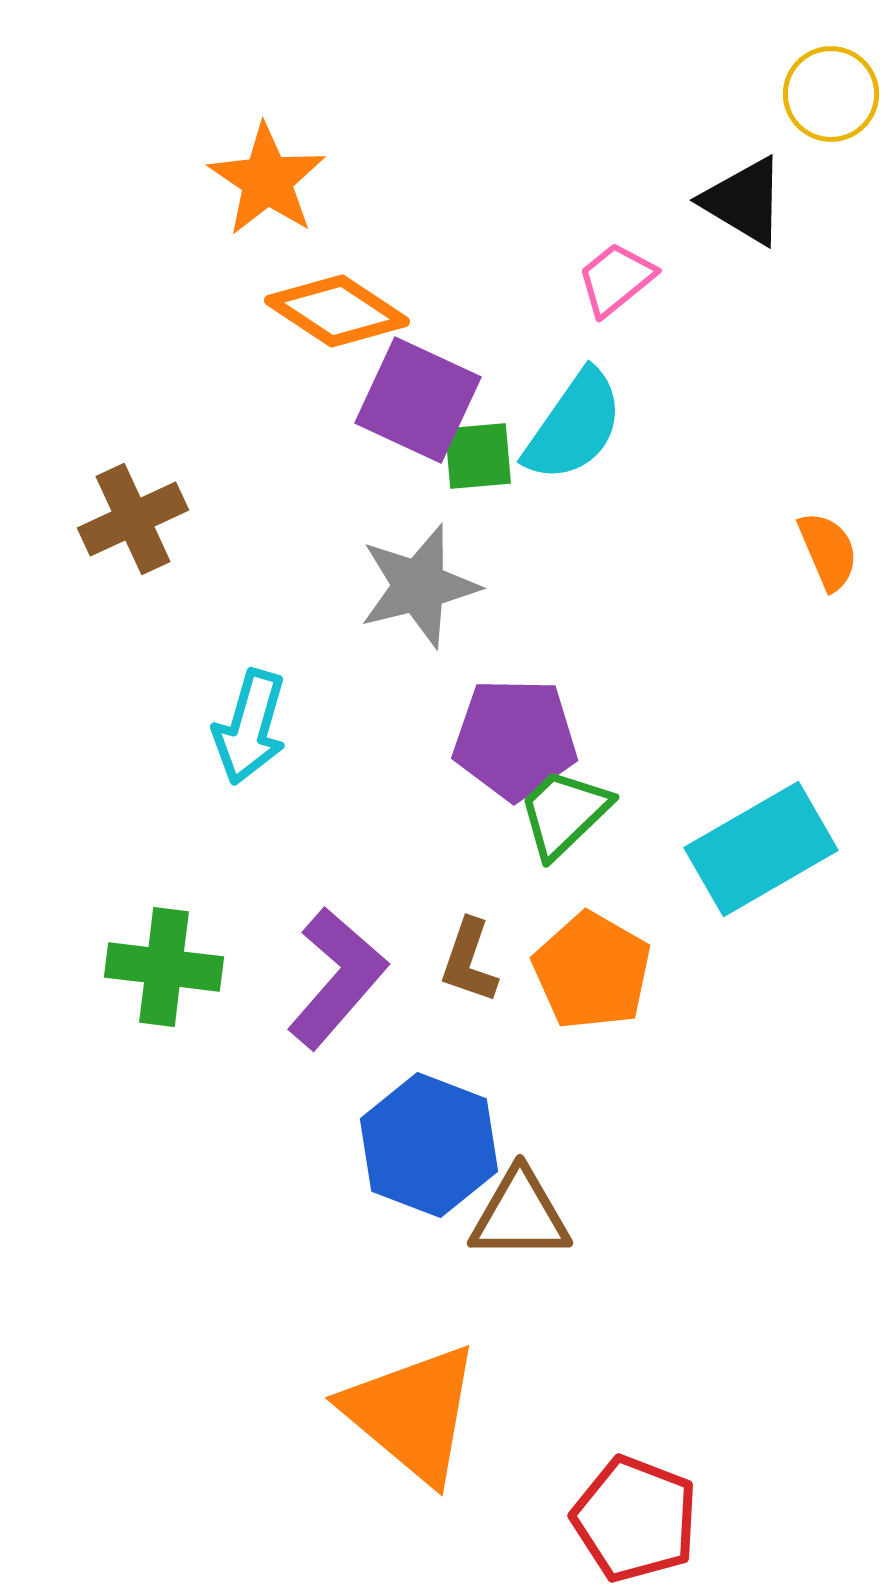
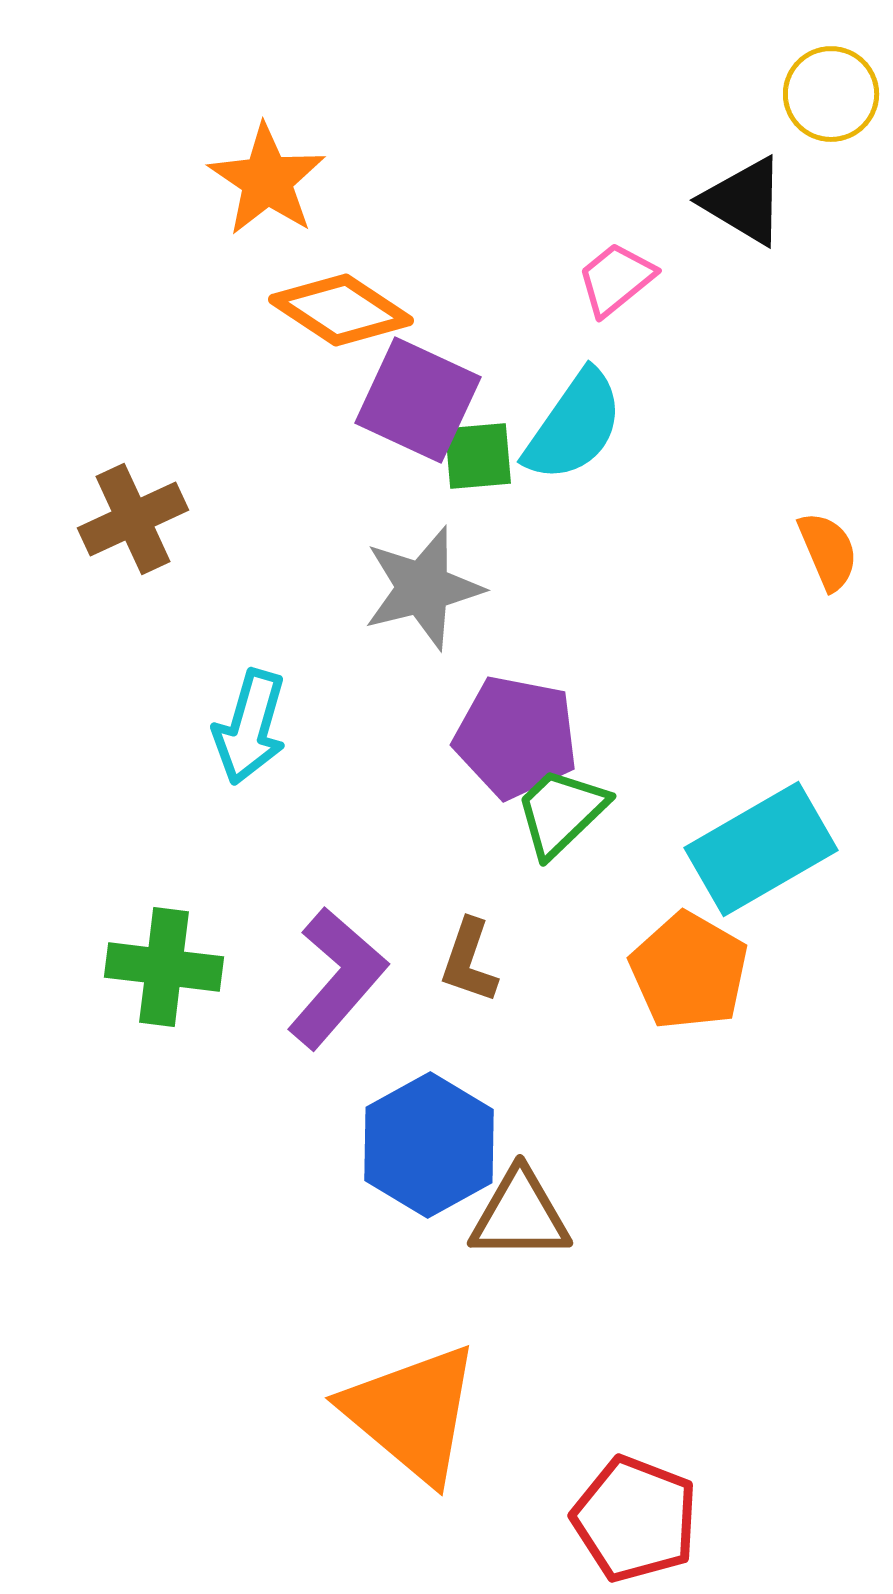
orange diamond: moved 4 px right, 1 px up
gray star: moved 4 px right, 2 px down
purple pentagon: moved 1 px right, 2 px up; rotated 10 degrees clockwise
green trapezoid: moved 3 px left, 1 px up
orange pentagon: moved 97 px right
blue hexagon: rotated 10 degrees clockwise
